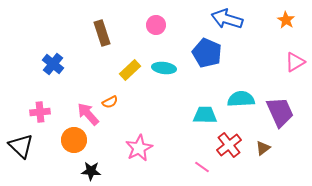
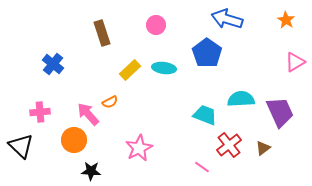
blue pentagon: rotated 12 degrees clockwise
cyan trapezoid: rotated 20 degrees clockwise
